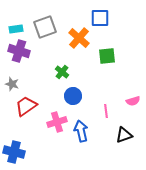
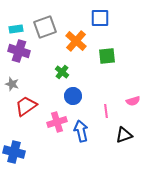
orange cross: moved 3 px left, 3 px down
